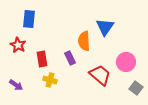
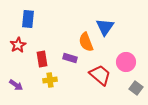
blue rectangle: moved 1 px left
orange semicircle: moved 2 px right, 1 px down; rotated 18 degrees counterclockwise
red star: rotated 14 degrees clockwise
purple rectangle: rotated 48 degrees counterclockwise
yellow cross: rotated 24 degrees counterclockwise
